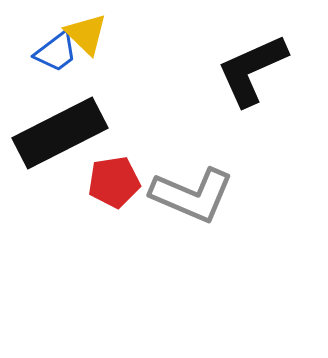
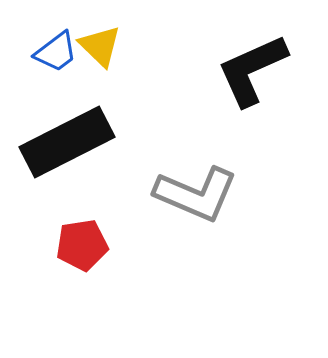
yellow triangle: moved 14 px right, 12 px down
black rectangle: moved 7 px right, 9 px down
red pentagon: moved 32 px left, 63 px down
gray L-shape: moved 4 px right, 1 px up
